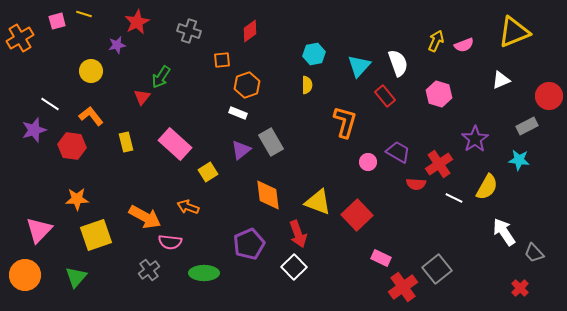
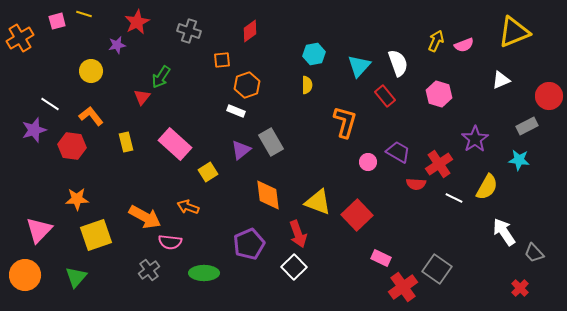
white rectangle at (238, 113): moved 2 px left, 2 px up
gray square at (437, 269): rotated 16 degrees counterclockwise
